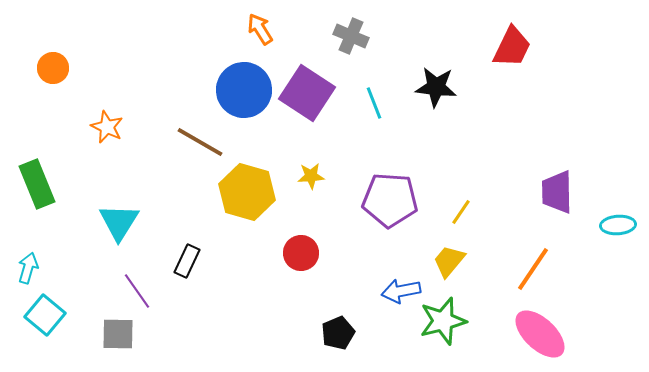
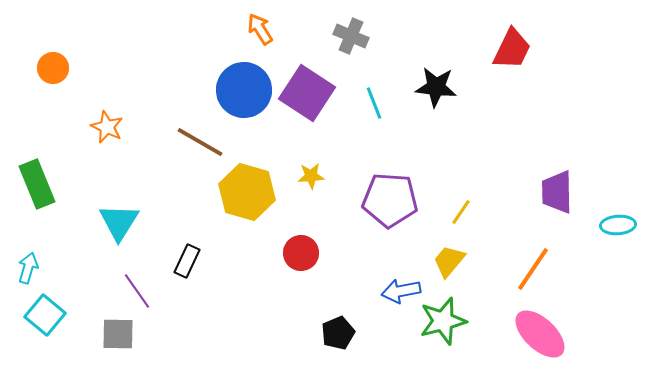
red trapezoid: moved 2 px down
